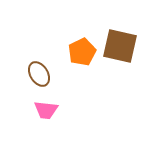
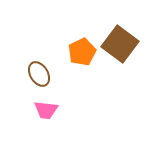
brown square: moved 2 px up; rotated 24 degrees clockwise
